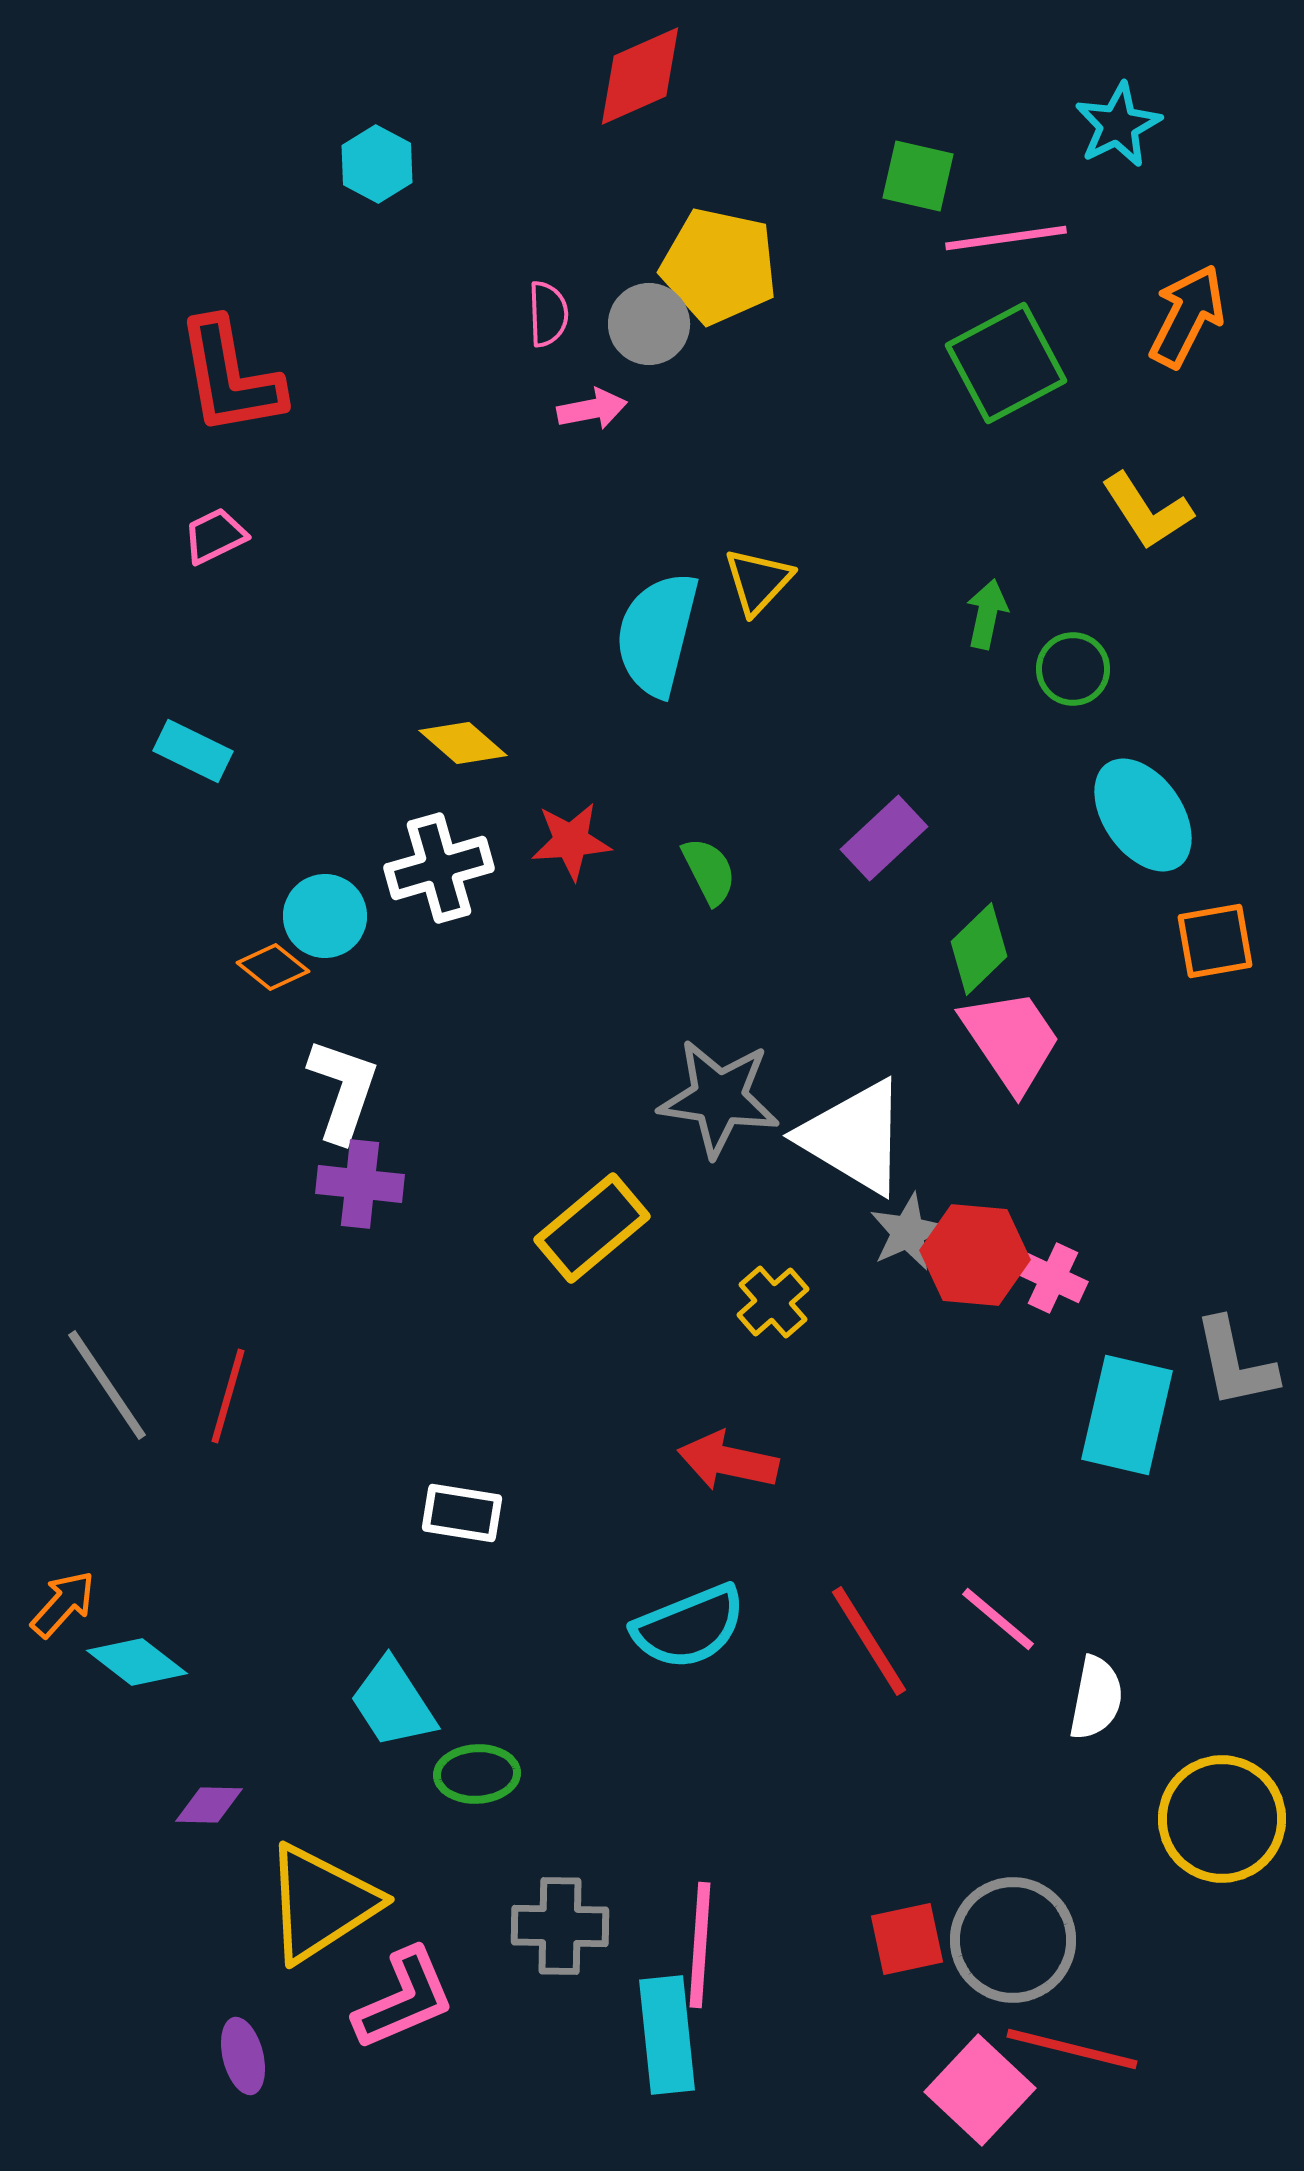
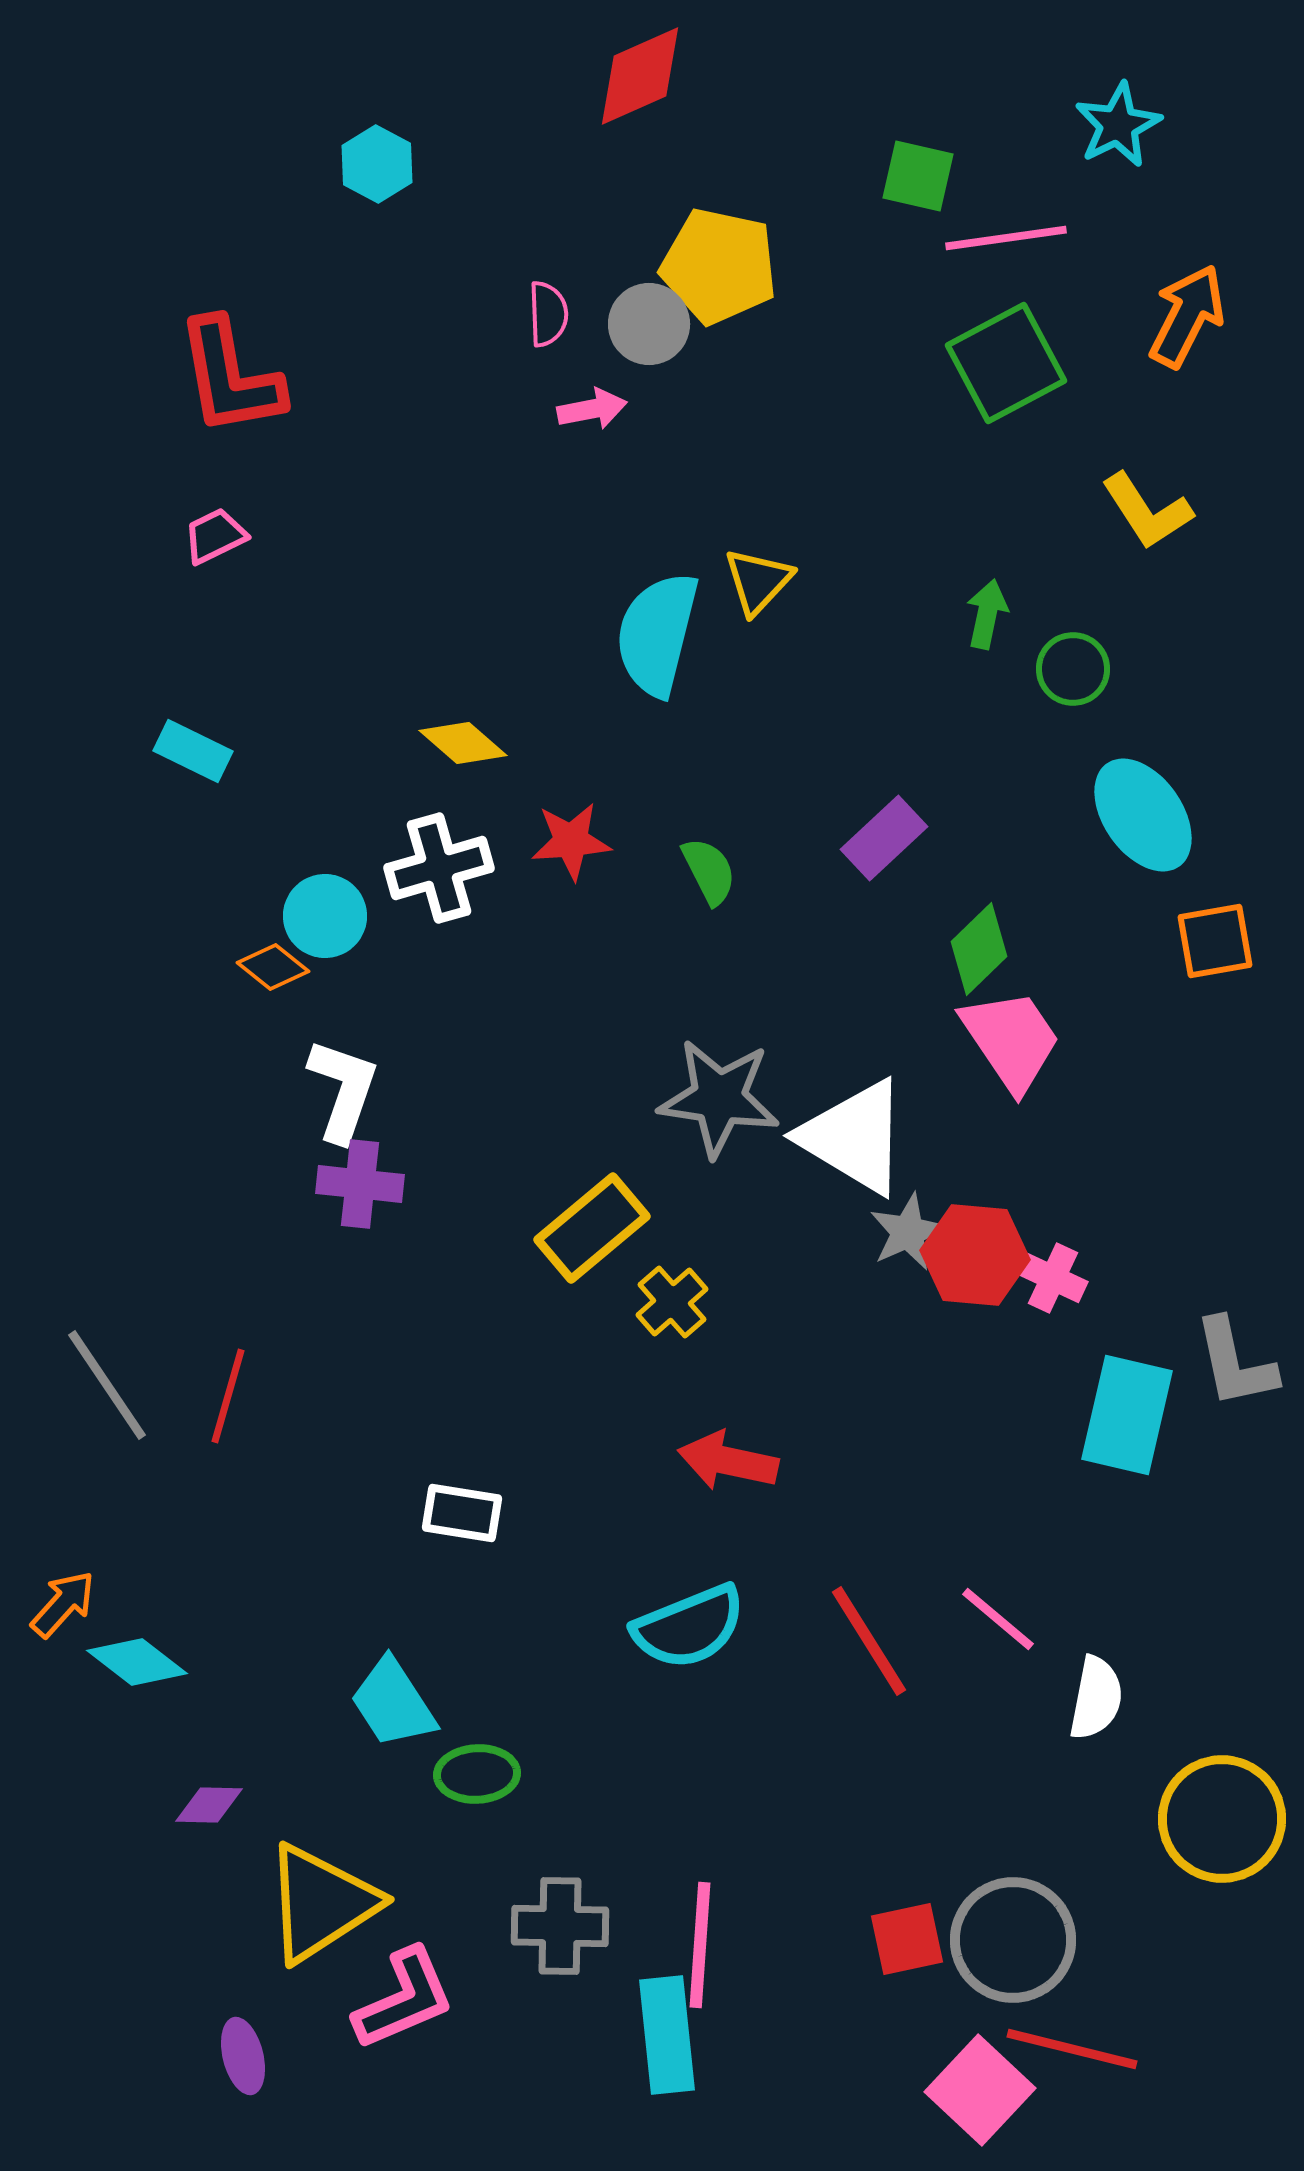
yellow cross at (773, 1302): moved 101 px left
